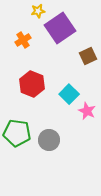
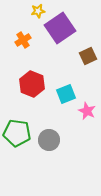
cyan square: moved 3 px left; rotated 24 degrees clockwise
